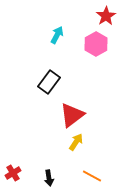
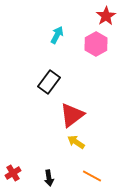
yellow arrow: rotated 90 degrees counterclockwise
